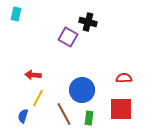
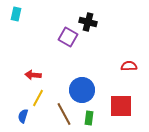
red semicircle: moved 5 px right, 12 px up
red square: moved 3 px up
